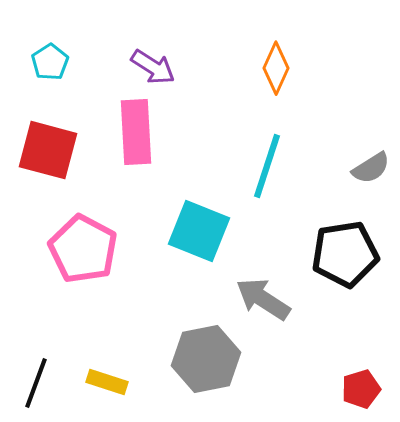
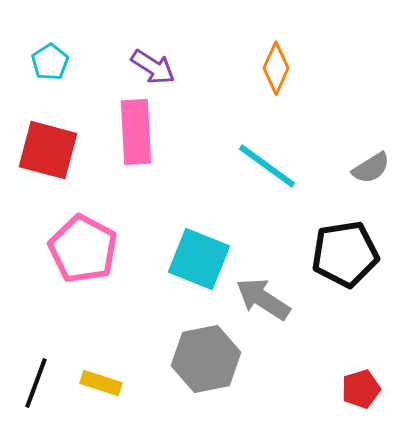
cyan line: rotated 72 degrees counterclockwise
cyan square: moved 28 px down
yellow rectangle: moved 6 px left, 1 px down
